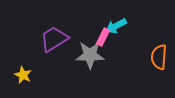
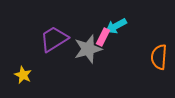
gray star: moved 2 px left, 6 px up; rotated 16 degrees counterclockwise
